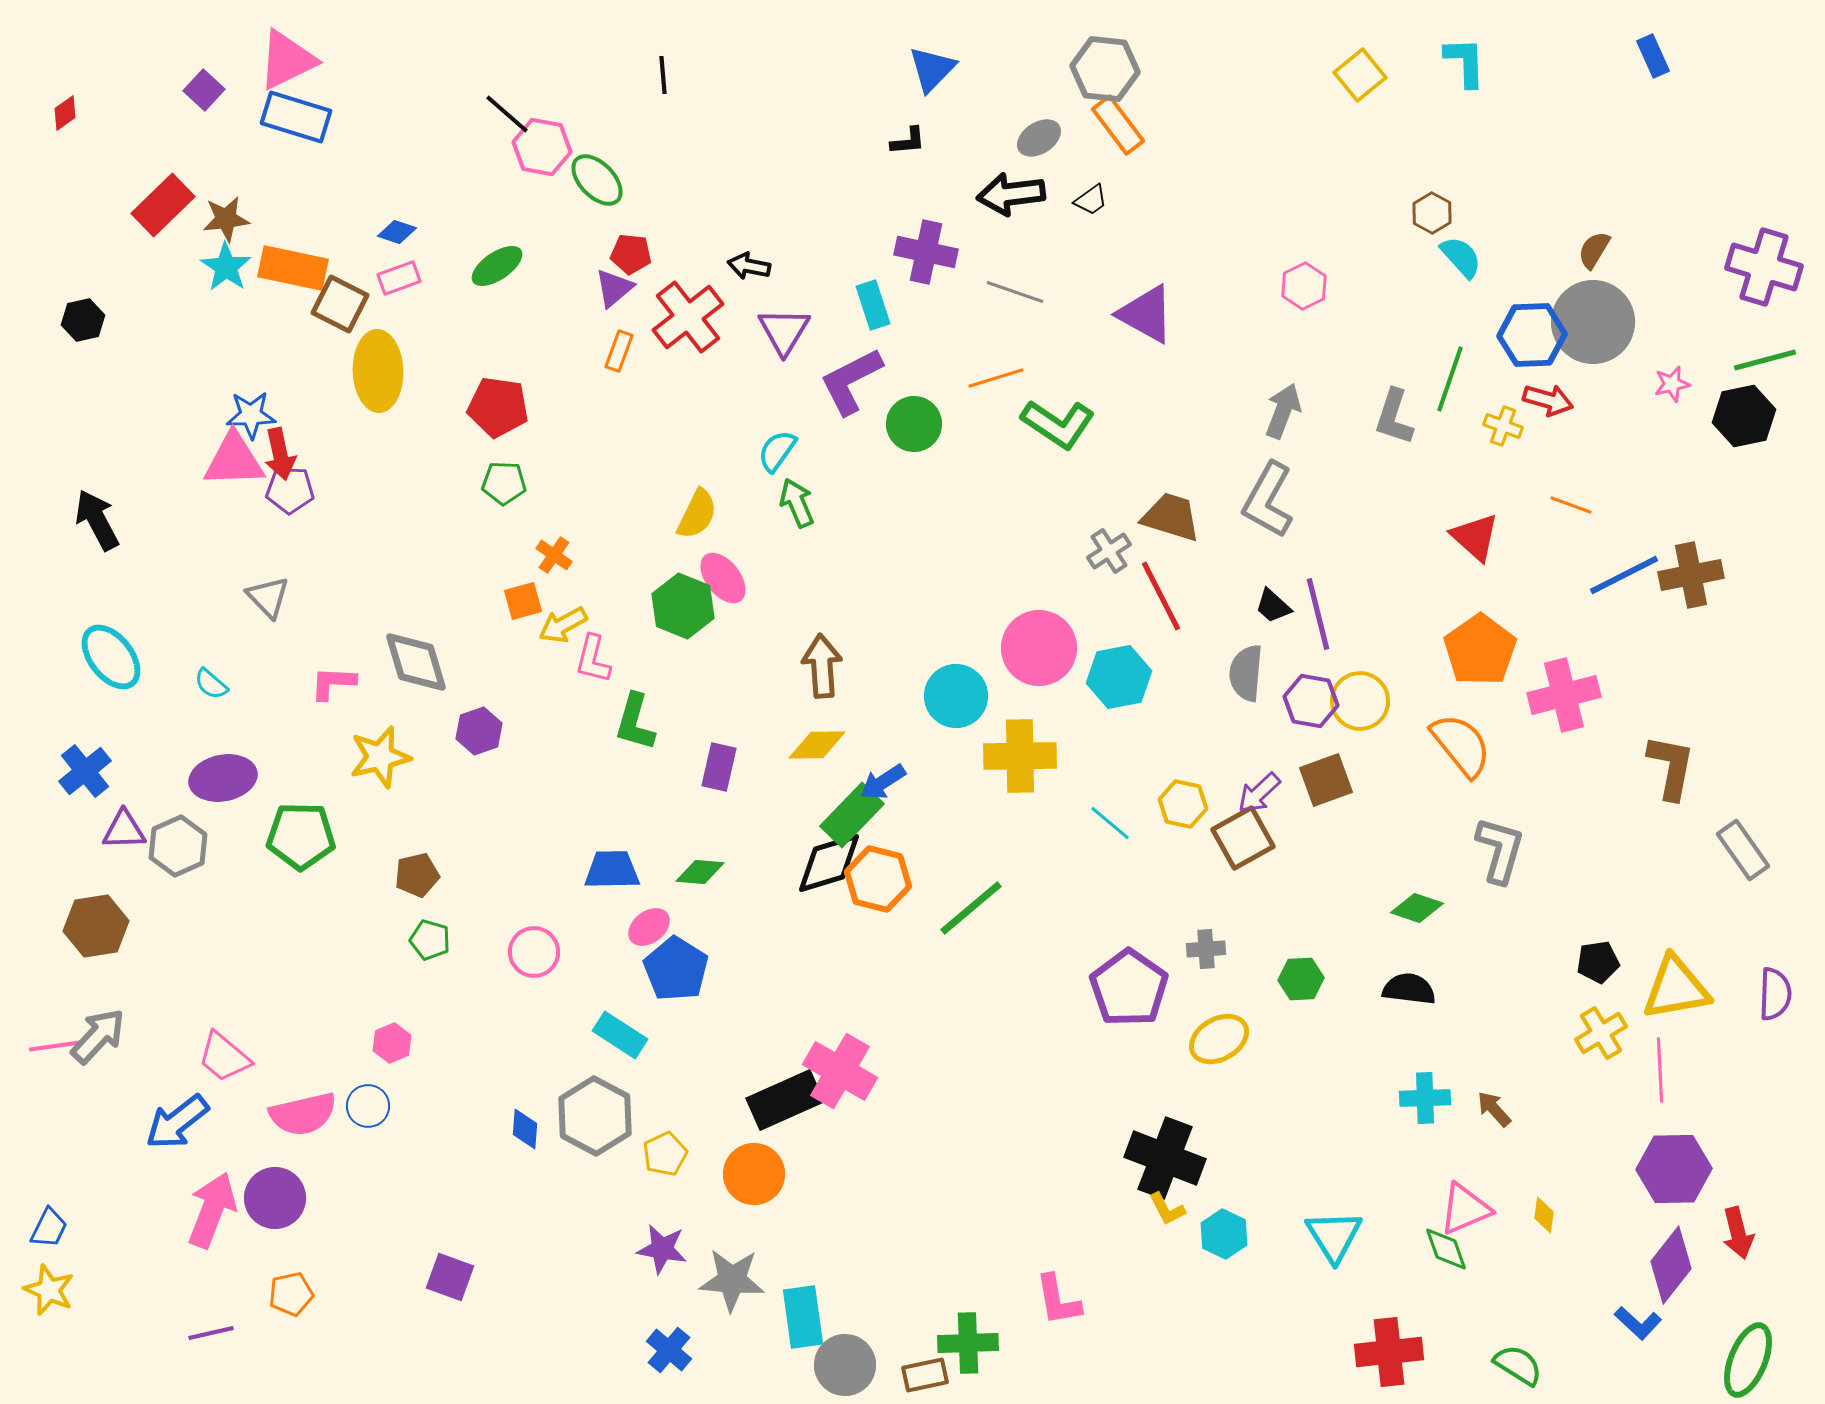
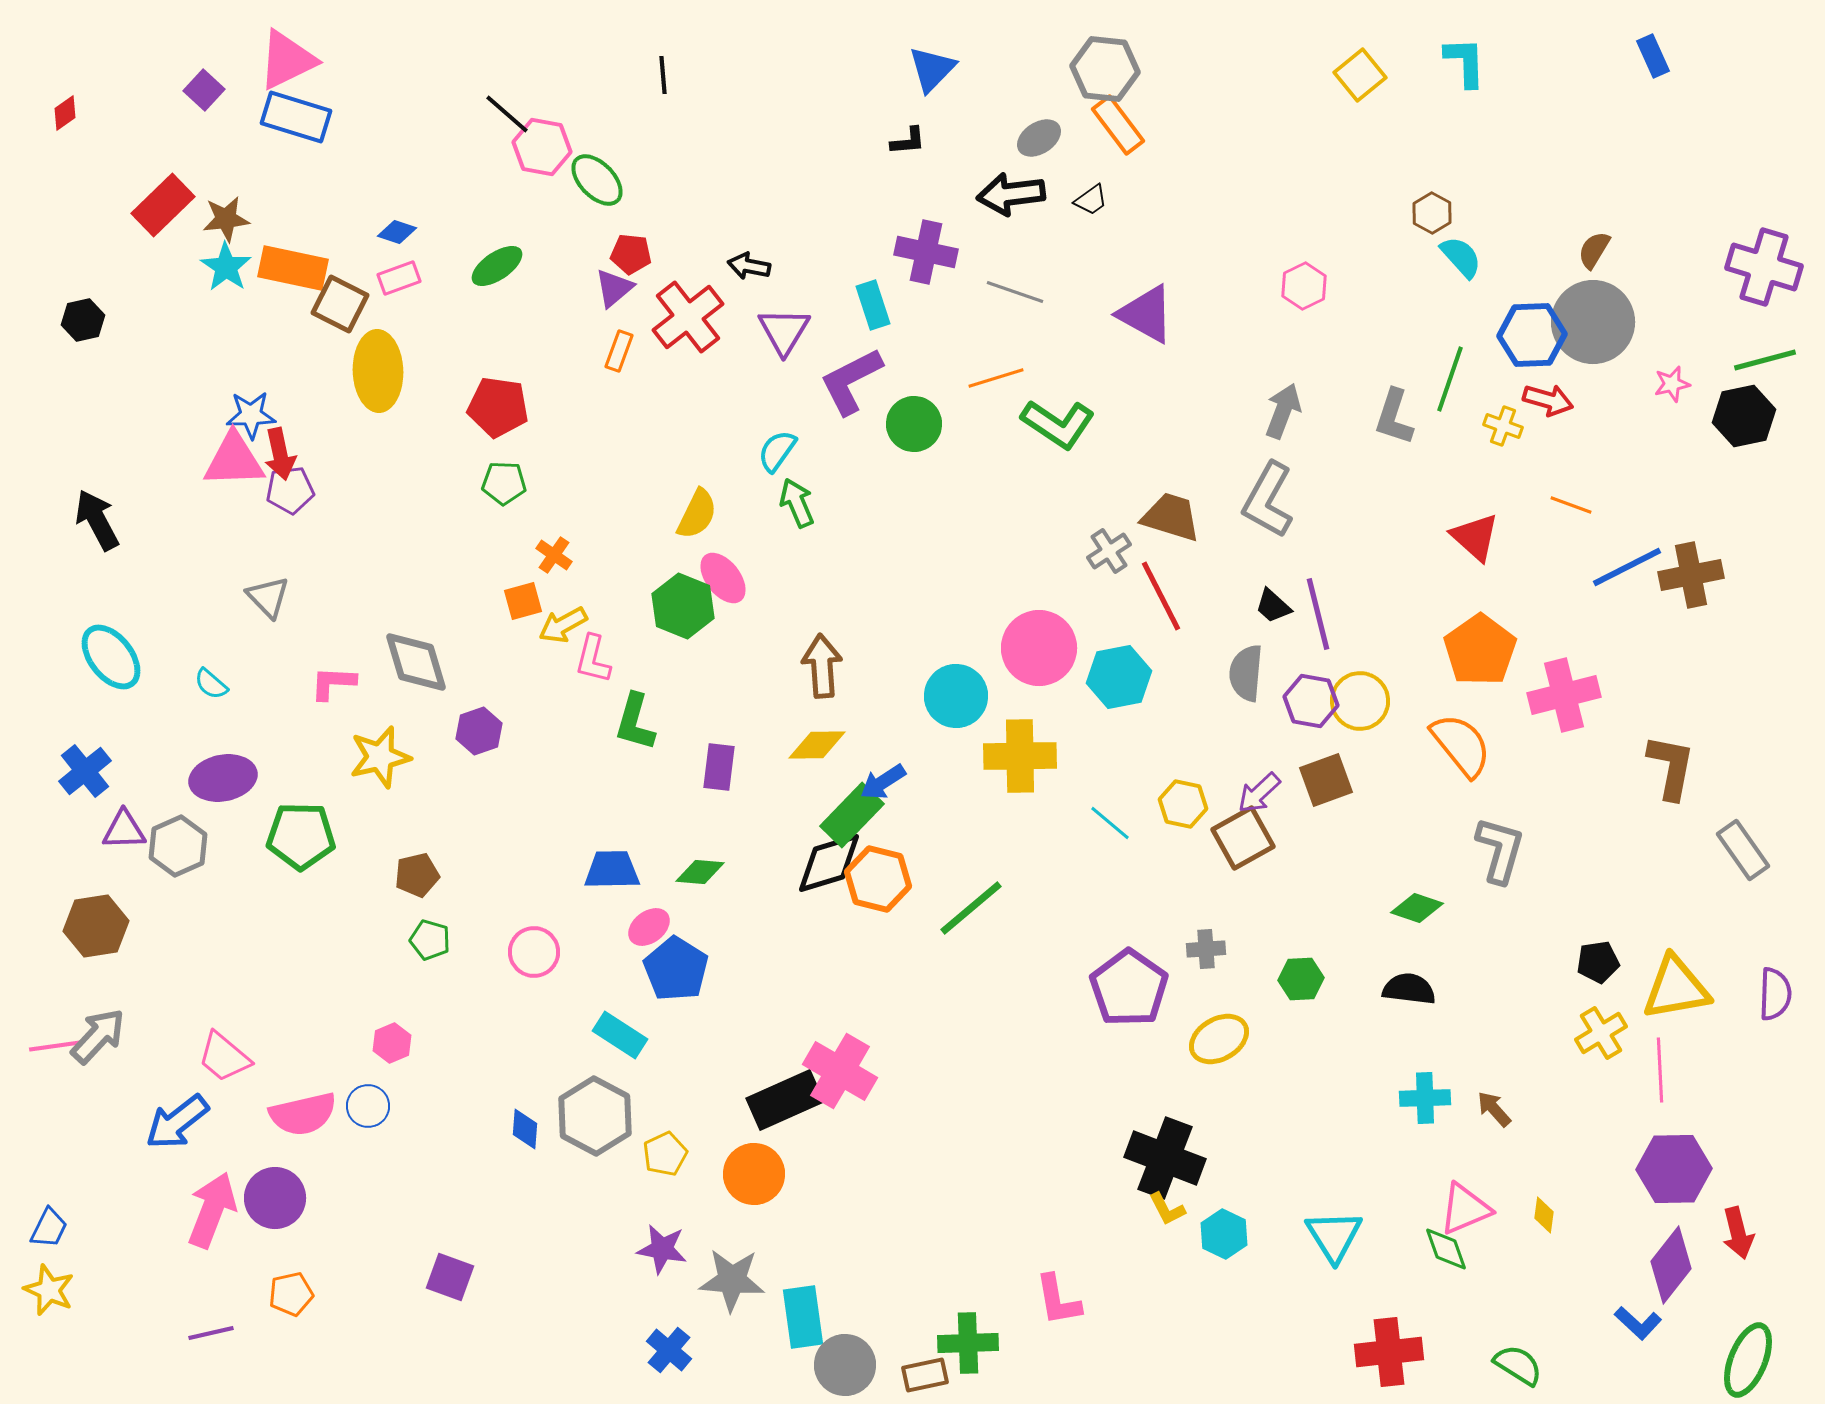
purple pentagon at (290, 490): rotated 9 degrees counterclockwise
blue line at (1624, 575): moved 3 px right, 8 px up
purple rectangle at (719, 767): rotated 6 degrees counterclockwise
